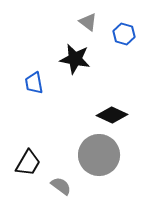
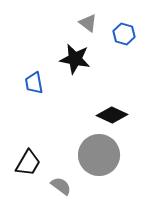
gray triangle: moved 1 px down
